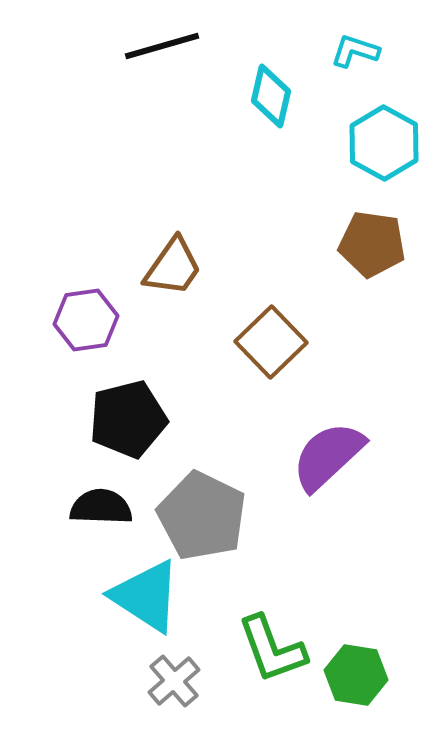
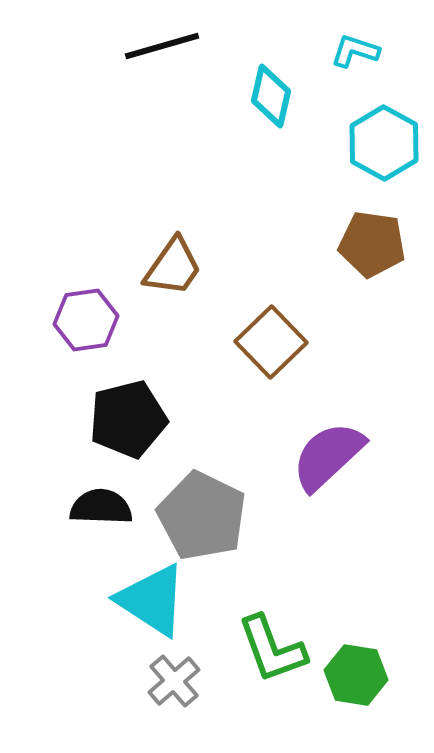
cyan triangle: moved 6 px right, 4 px down
